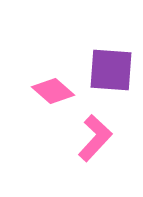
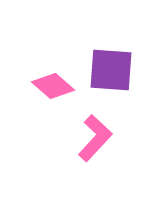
pink diamond: moved 5 px up
